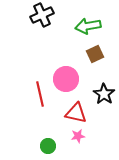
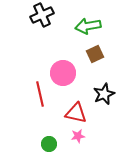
pink circle: moved 3 px left, 6 px up
black star: rotated 15 degrees clockwise
green circle: moved 1 px right, 2 px up
